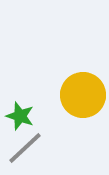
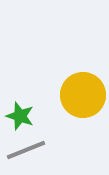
gray line: moved 1 px right, 2 px down; rotated 21 degrees clockwise
